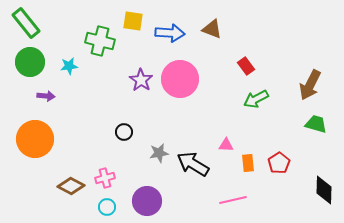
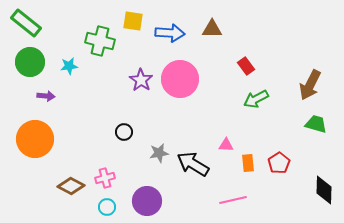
green rectangle: rotated 12 degrees counterclockwise
brown triangle: rotated 20 degrees counterclockwise
